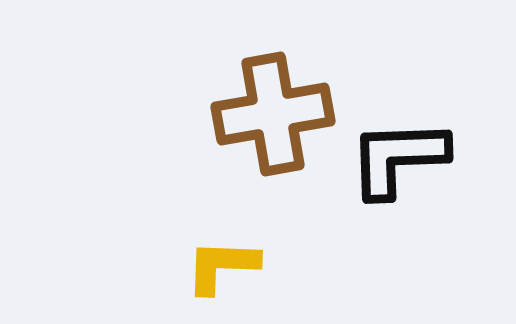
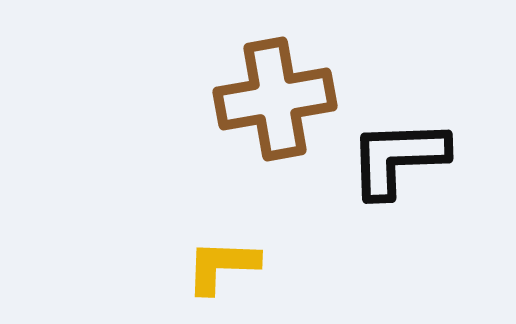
brown cross: moved 2 px right, 15 px up
